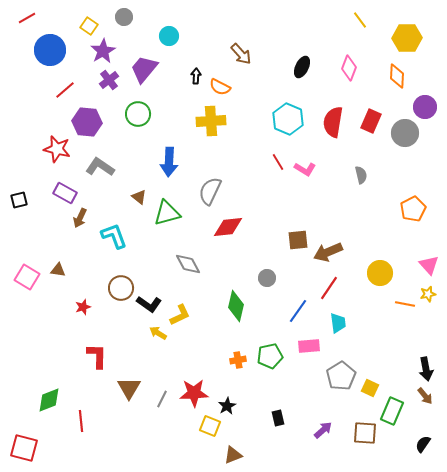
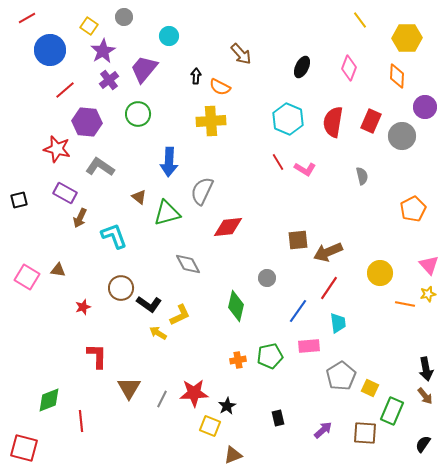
gray circle at (405, 133): moved 3 px left, 3 px down
gray semicircle at (361, 175): moved 1 px right, 1 px down
gray semicircle at (210, 191): moved 8 px left
